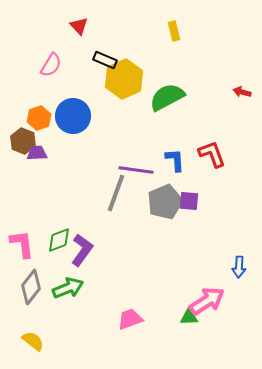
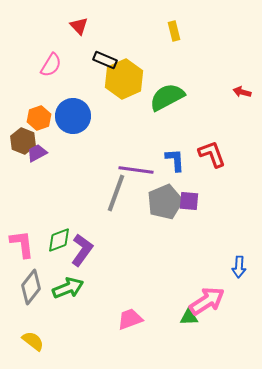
purple trapezoid: rotated 25 degrees counterclockwise
